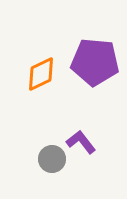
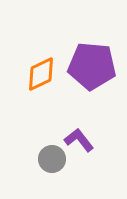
purple pentagon: moved 3 px left, 4 px down
purple L-shape: moved 2 px left, 2 px up
